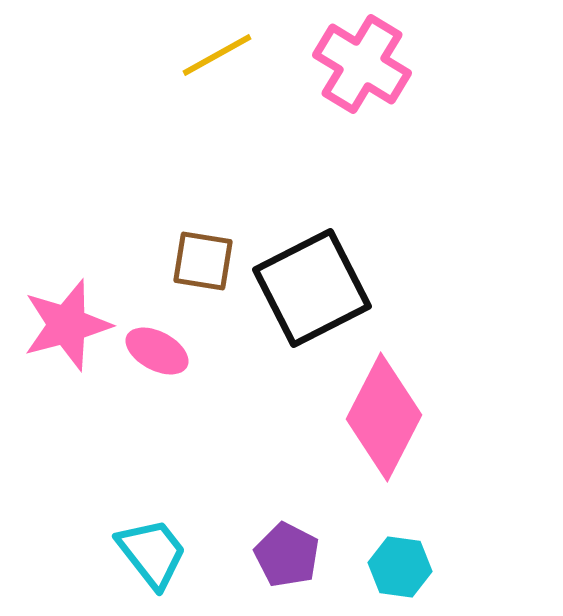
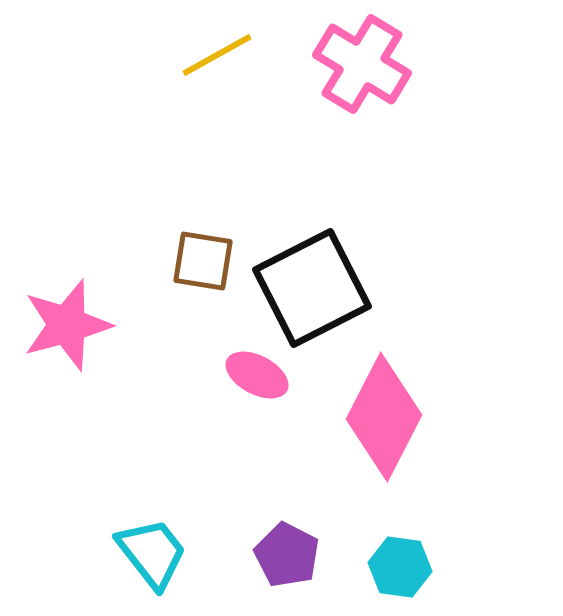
pink ellipse: moved 100 px right, 24 px down
